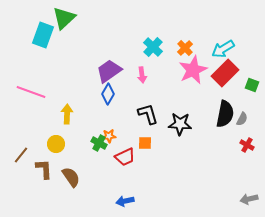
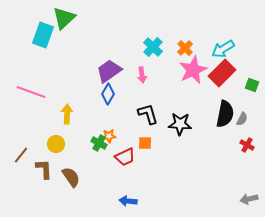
red rectangle: moved 3 px left
blue arrow: moved 3 px right; rotated 18 degrees clockwise
